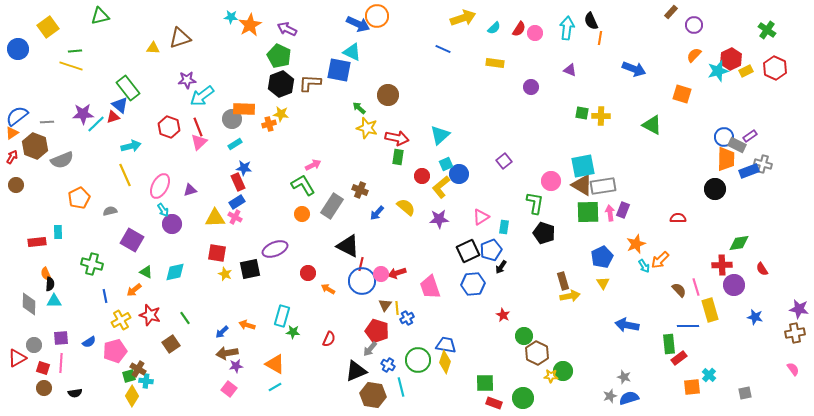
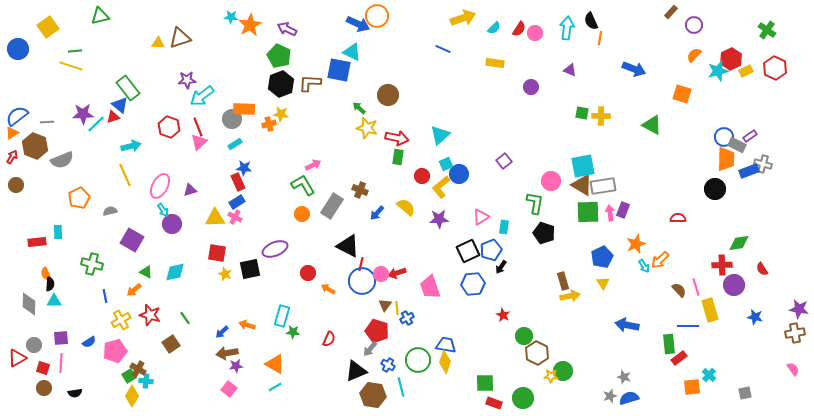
yellow triangle at (153, 48): moved 5 px right, 5 px up
green square at (129, 376): rotated 16 degrees counterclockwise
